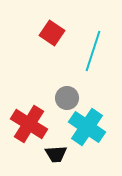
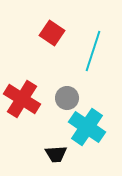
red cross: moved 7 px left, 25 px up
